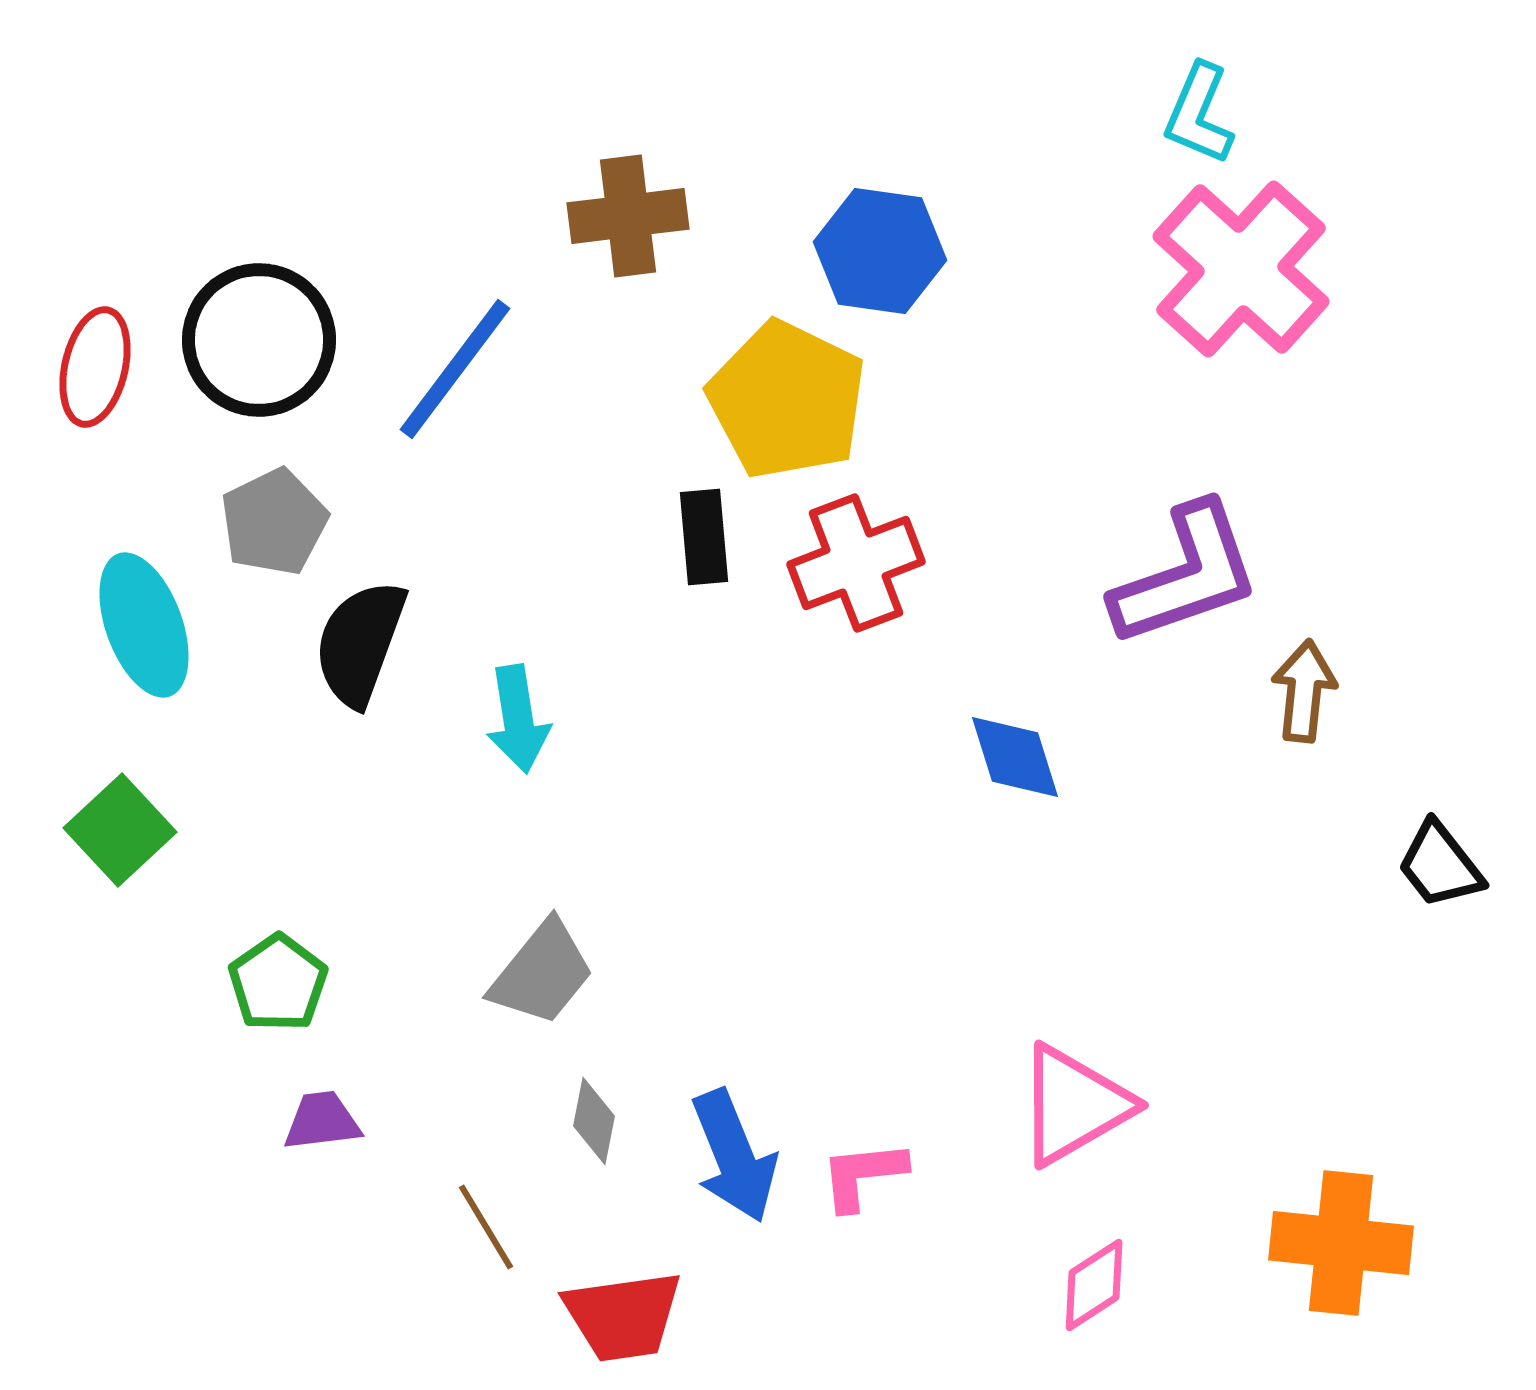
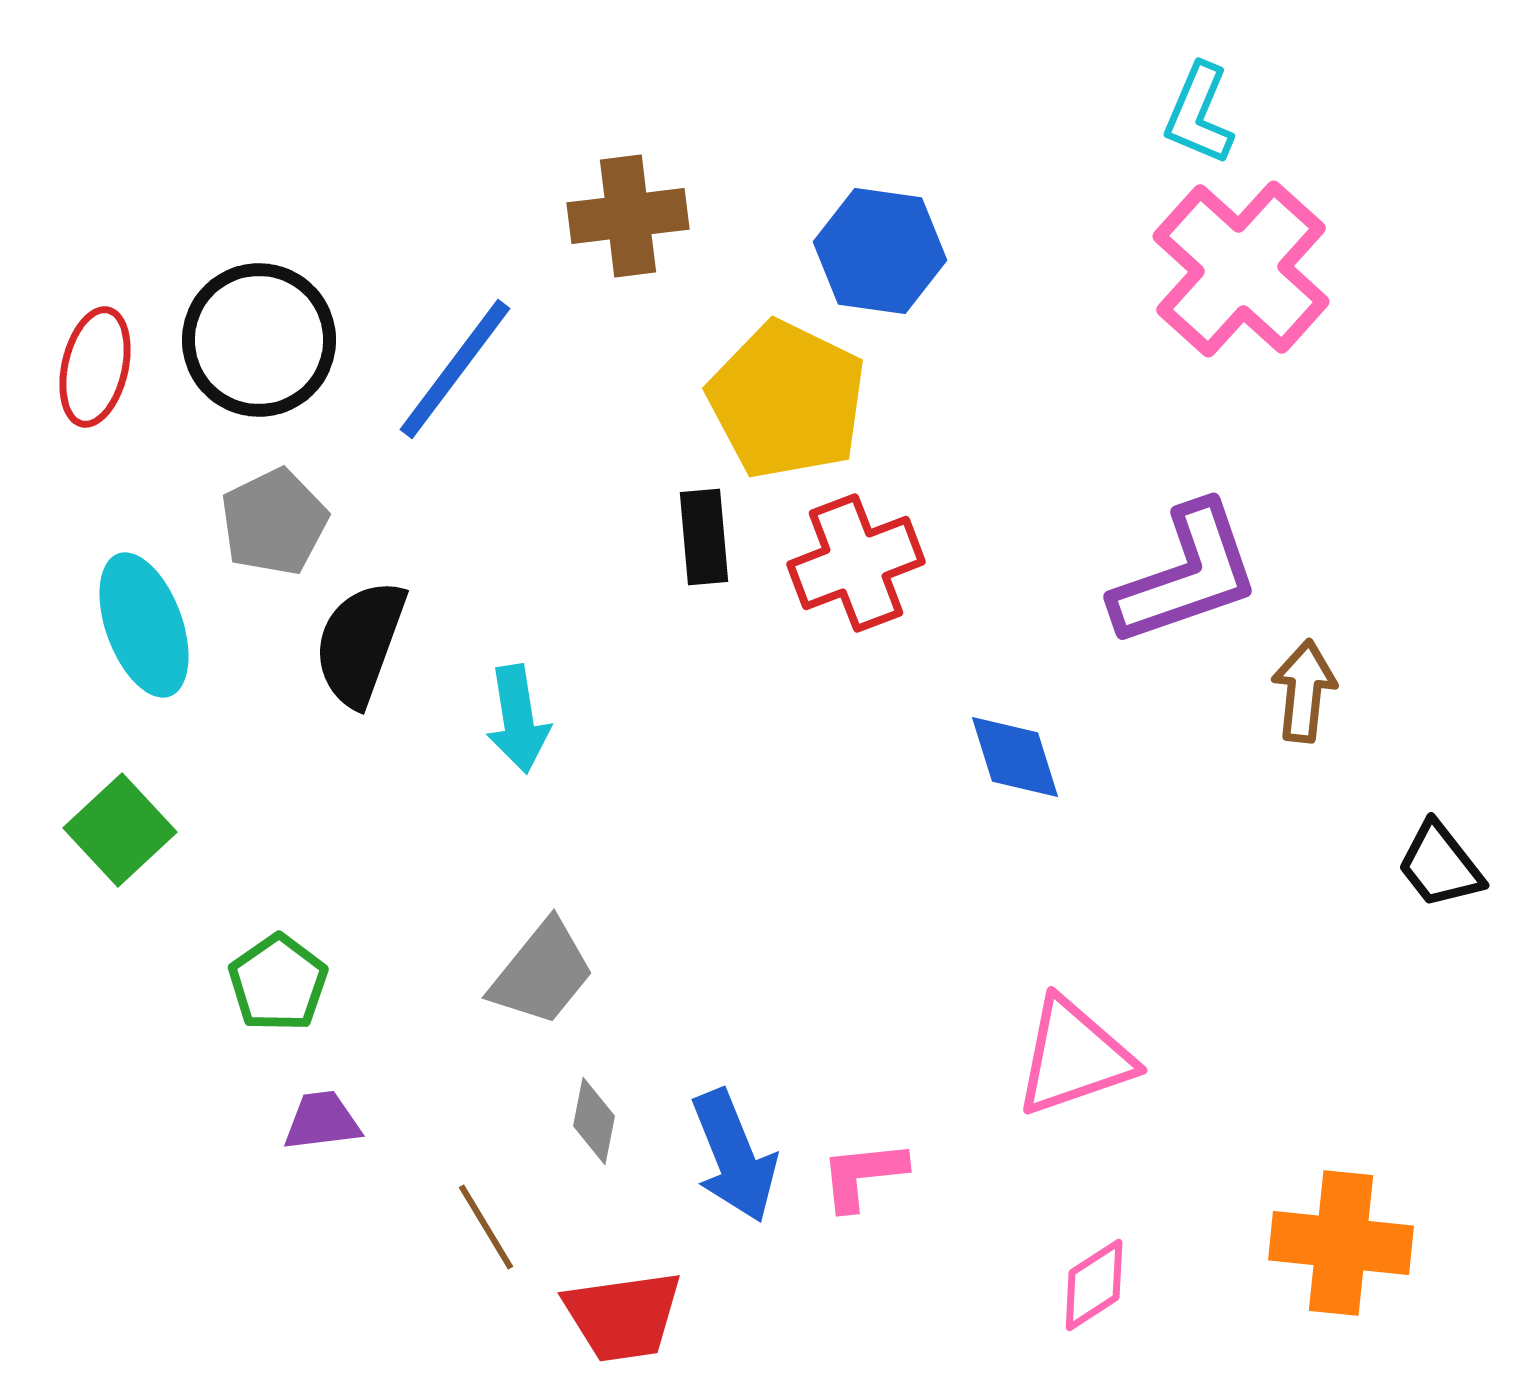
pink triangle: moved 48 px up; rotated 11 degrees clockwise
